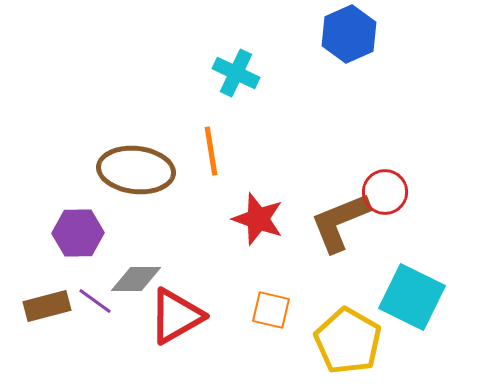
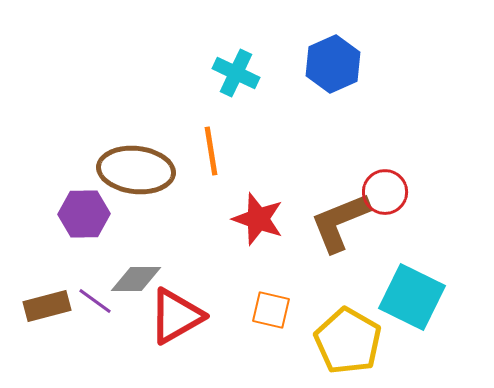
blue hexagon: moved 16 px left, 30 px down
purple hexagon: moved 6 px right, 19 px up
